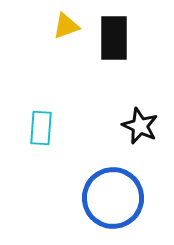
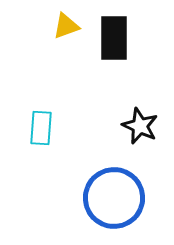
blue circle: moved 1 px right
